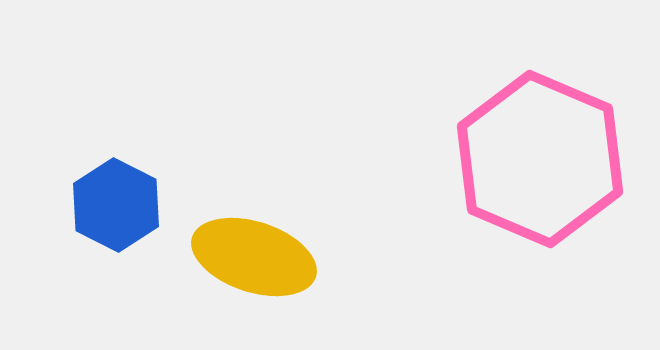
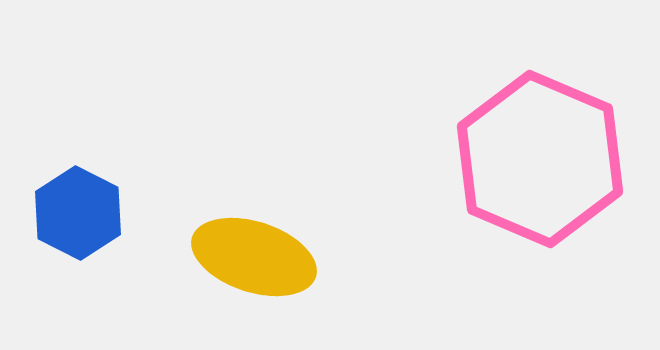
blue hexagon: moved 38 px left, 8 px down
